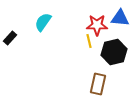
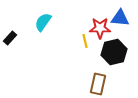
red star: moved 3 px right, 3 px down
yellow line: moved 4 px left
